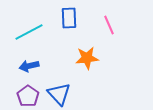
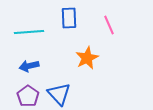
cyan line: rotated 24 degrees clockwise
orange star: rotated 20 degrees counterclockwise
